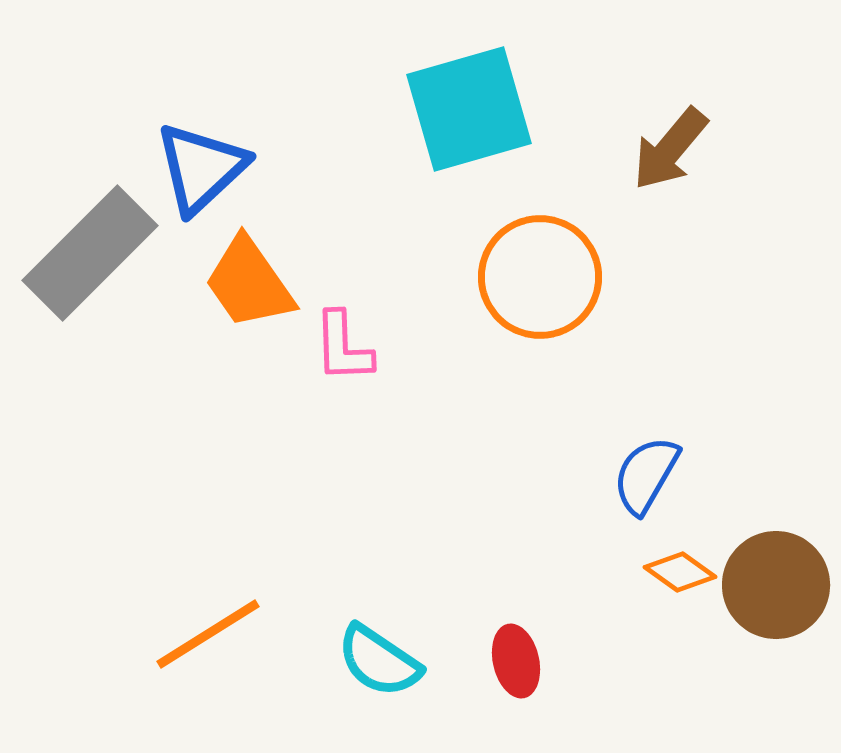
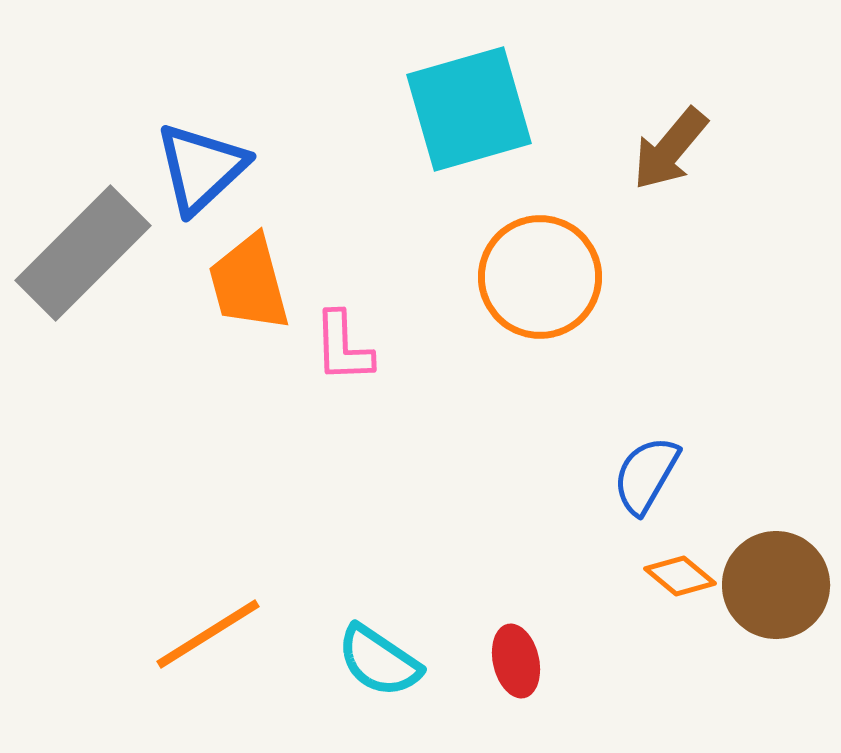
gray rectangle: moved 7 px left
orange trapezoid: rotated 20 degrees clockwise
orange diamond: moved 4 px down; rotated 4 degrees clockwise
